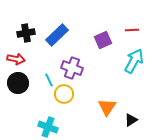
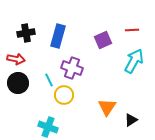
blue rectangle: moved 1 px right, 1 px down; rotated 30 degrees counterclockwise
yellow circle: moved 1 px down
